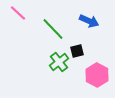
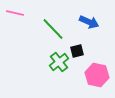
pink line: moved 3 px left; rotated 30 degrees counterclockwise
blue arrow: moved 1 px down
pink hexagon: rotated 15 degrees counterclockwise
